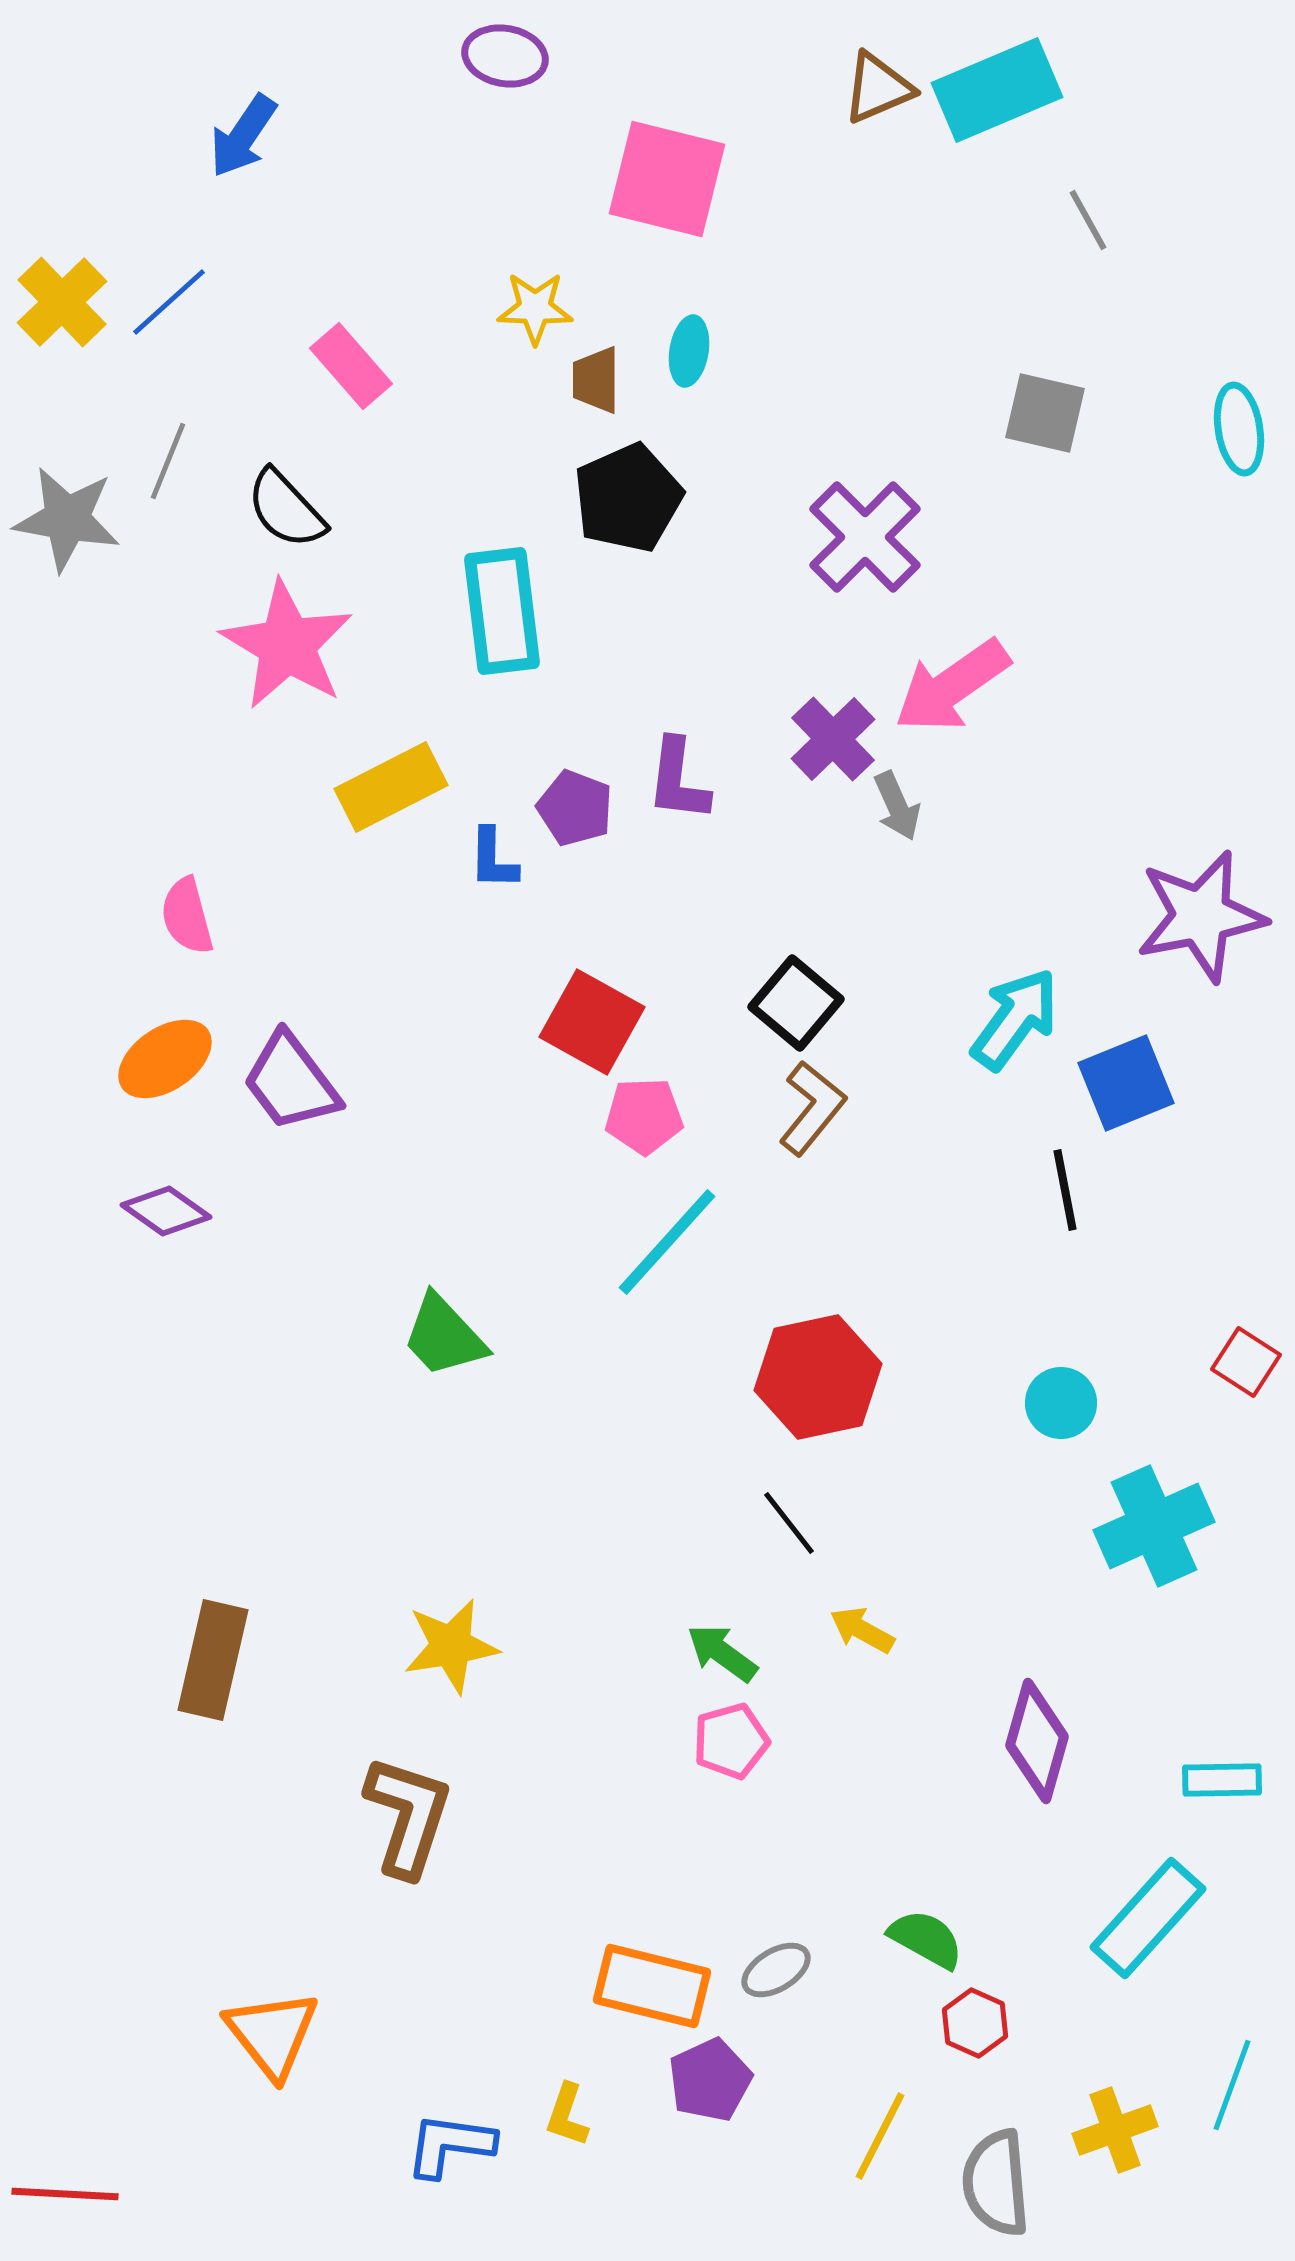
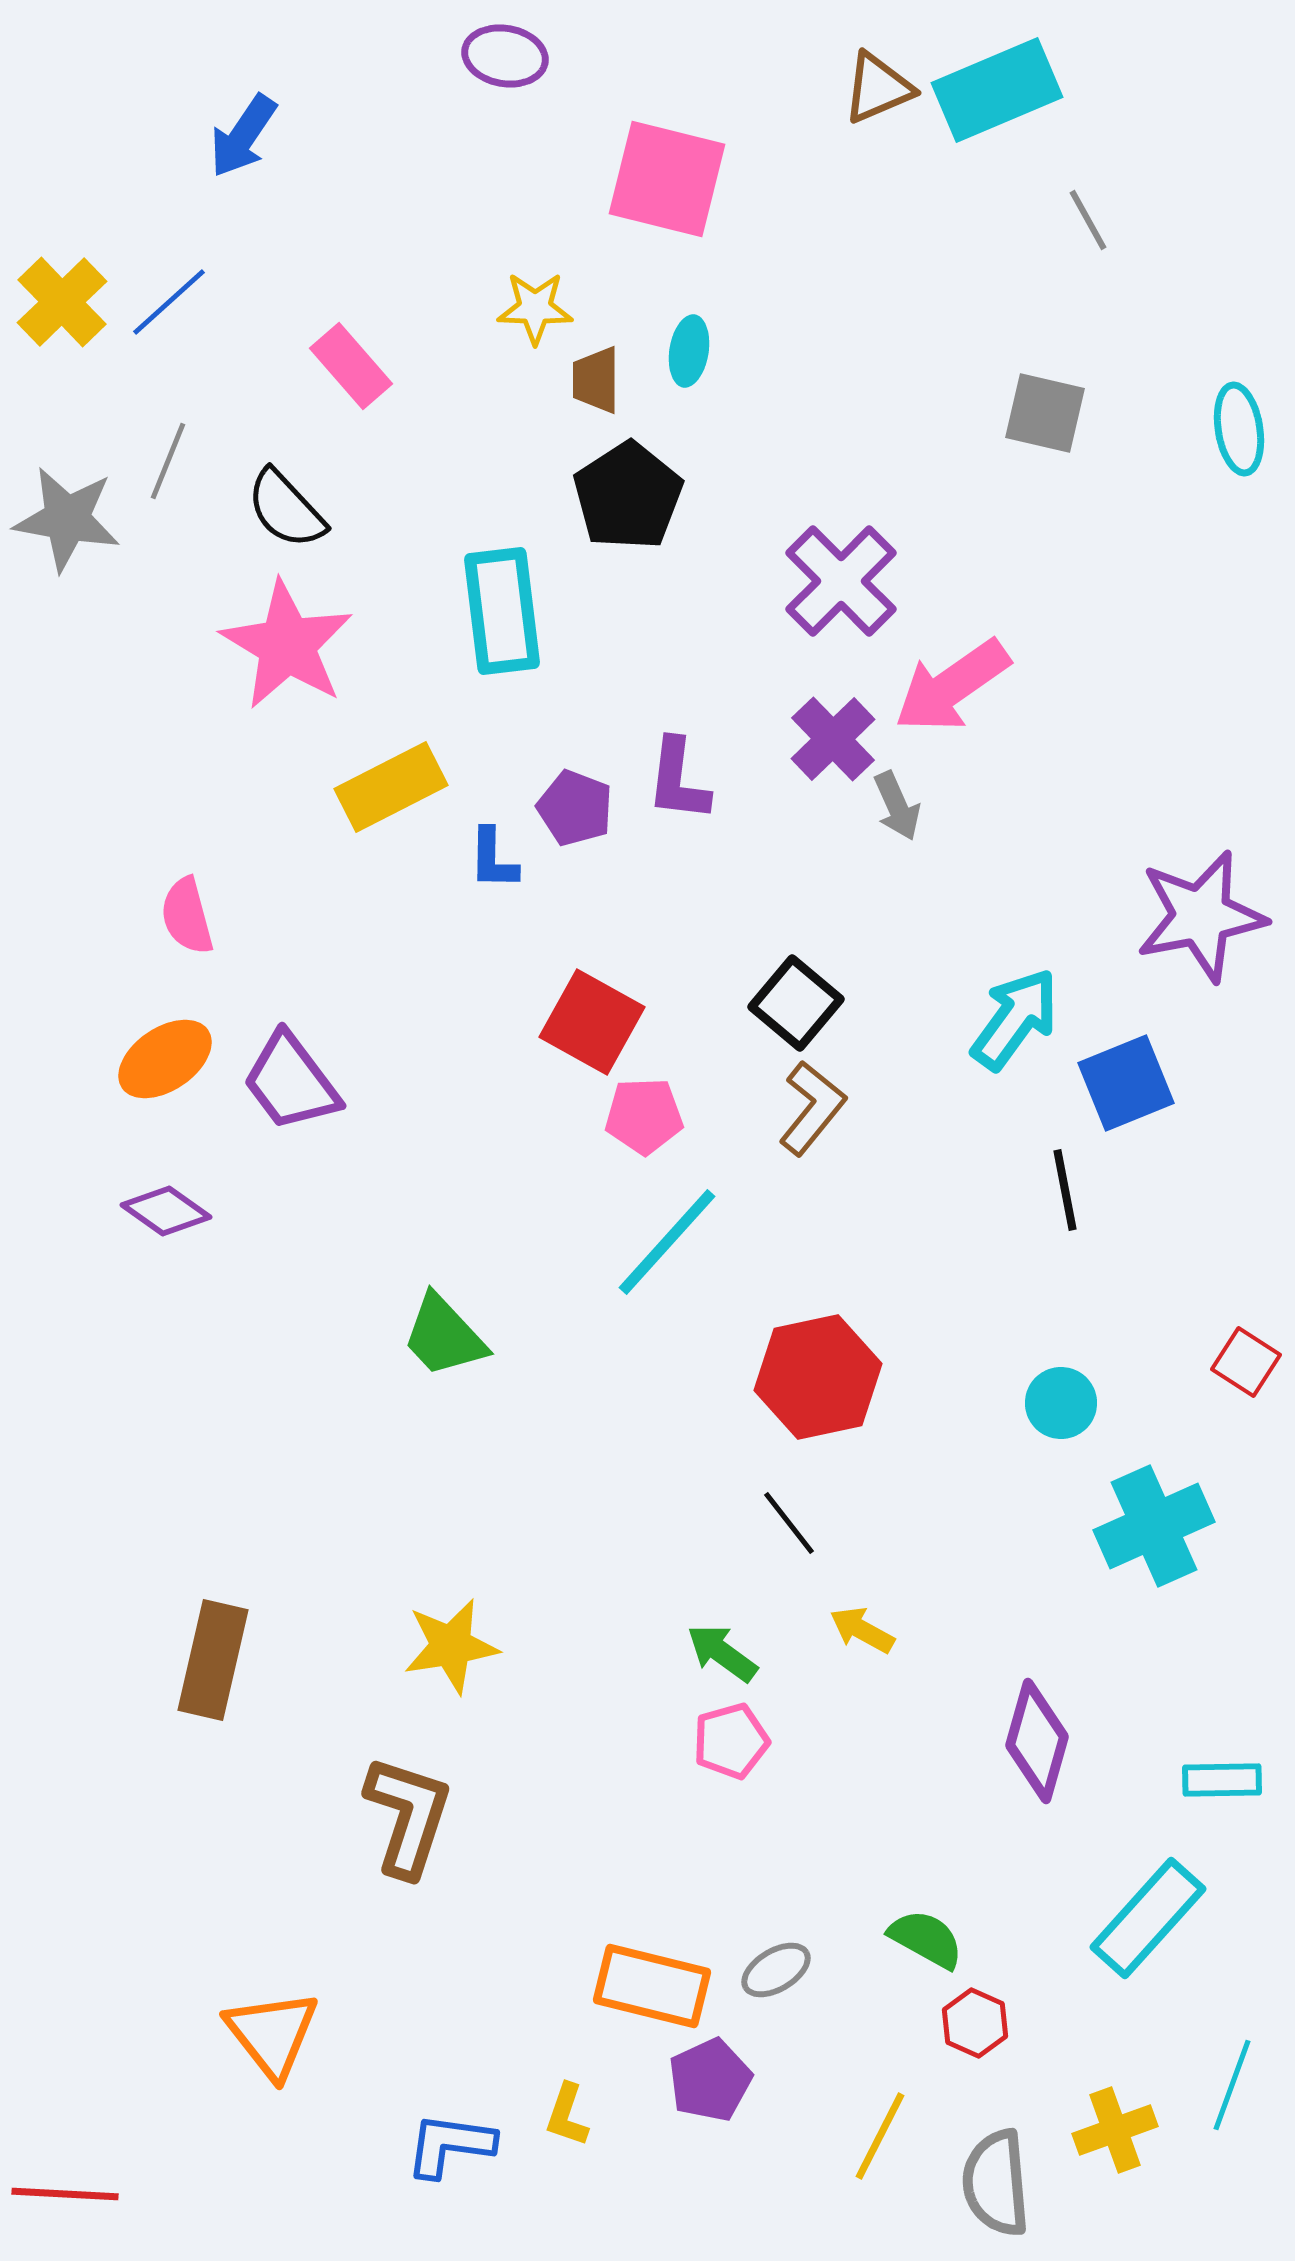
black pentagon at (628, 498): moved 2 px up; rotated 9 degrees counterclockwise
purple cross at (865, 537): moved 24 px left, 44 px down
